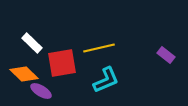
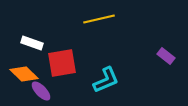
white rectangle: rotated 25 degrees counterclockwise
yellow line: moved 29 px up
purple rectangle: moved 1 px down
purple ellipse: rotated 15 degrees clockwise
